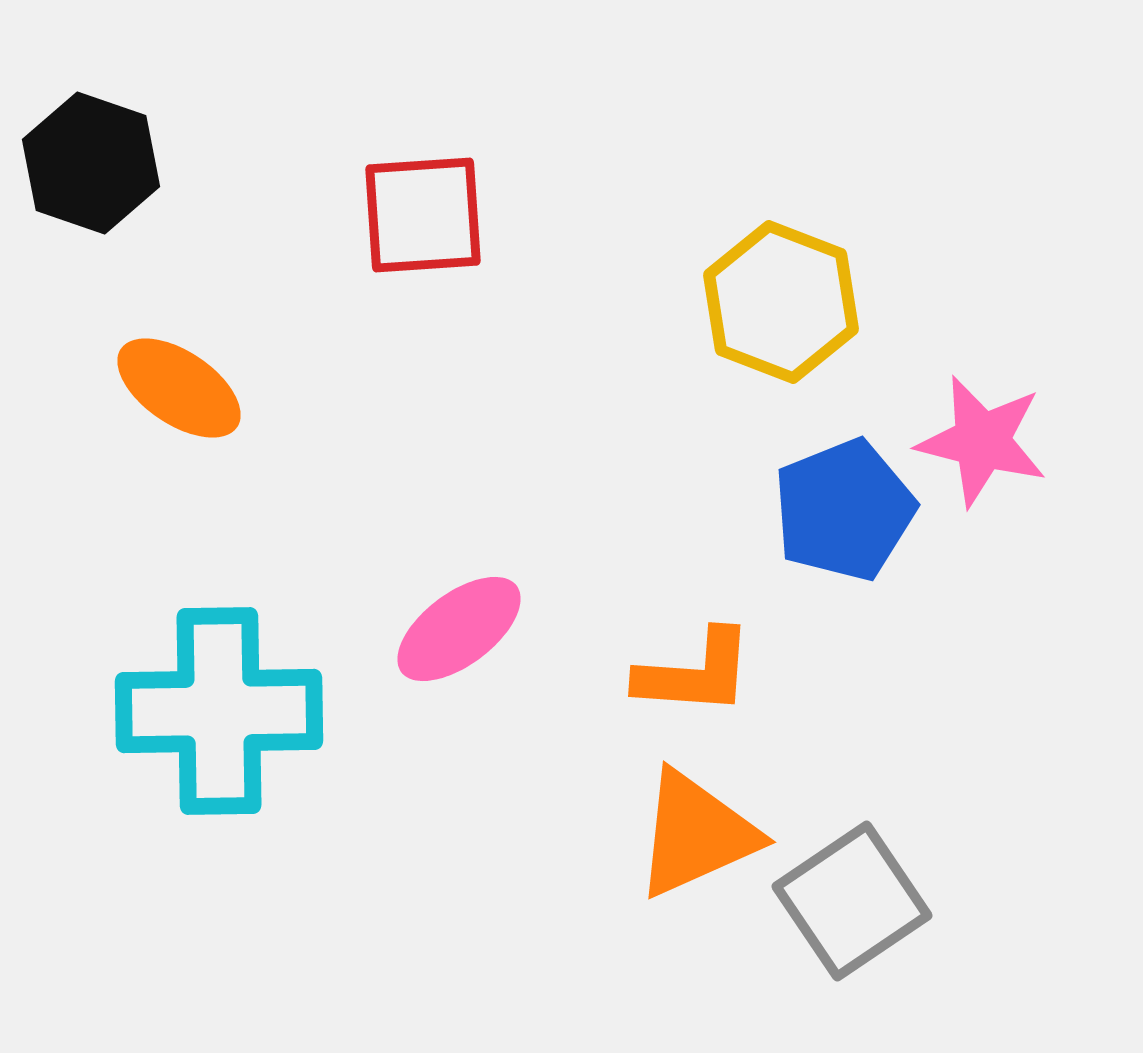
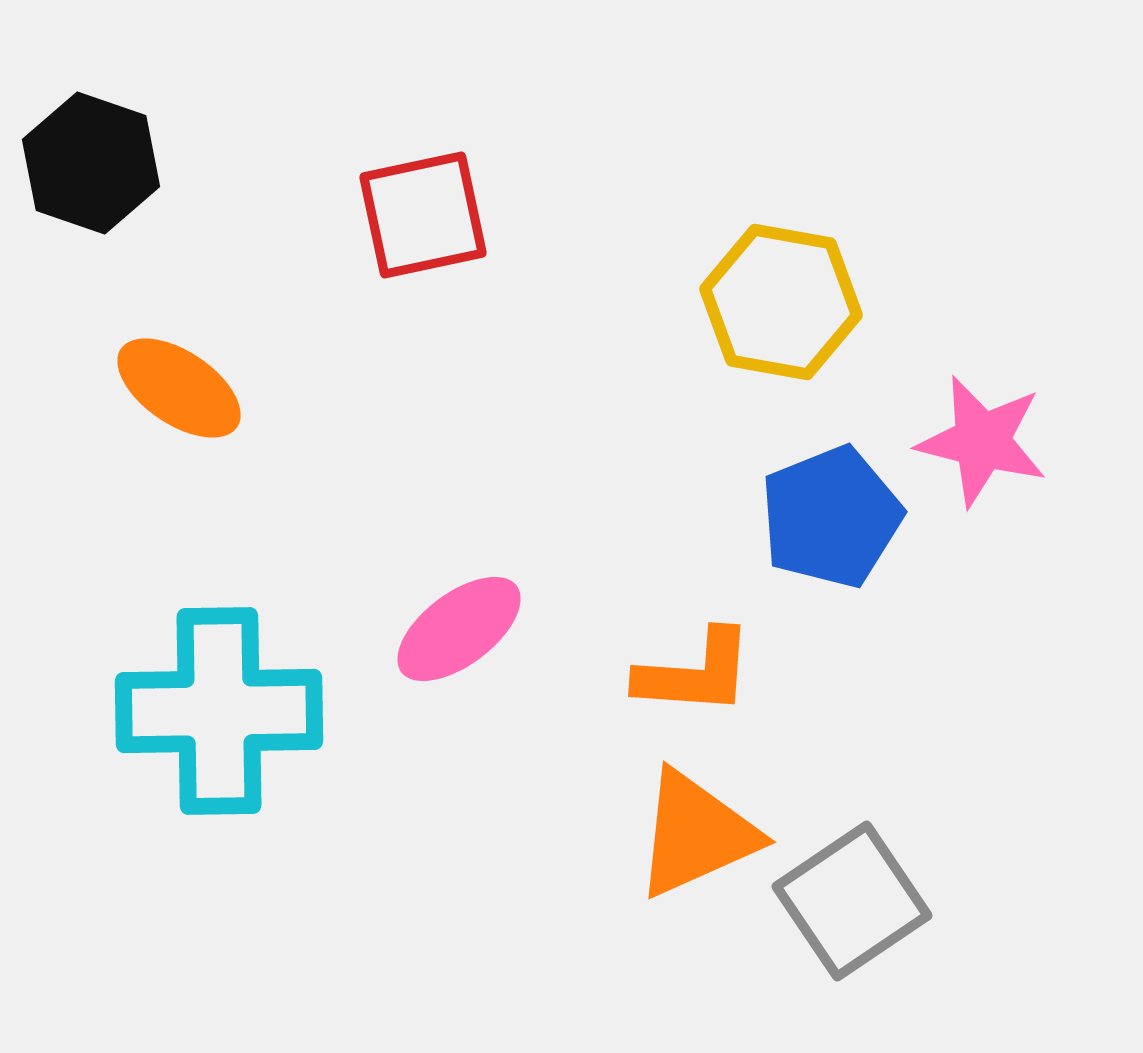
red square: rotated 8 degrees counterclockwise
yellow hexagon: rotated 11 degrees counterclockwise
blue pentagon: moved 13 px left, 7 px down
